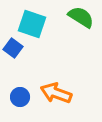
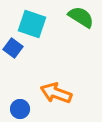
blue circle: moved 12 px down
